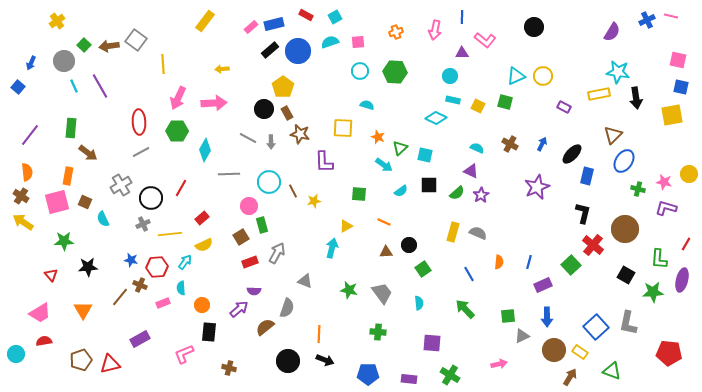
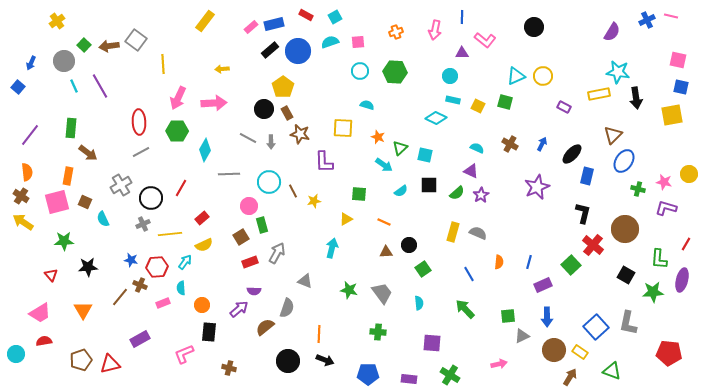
yellow triangle at (346, 226): moved 7 px up
